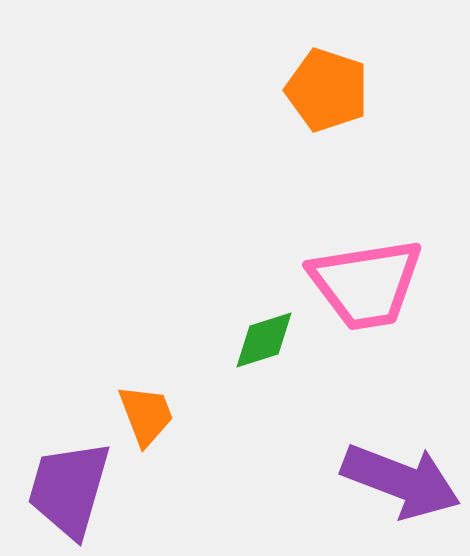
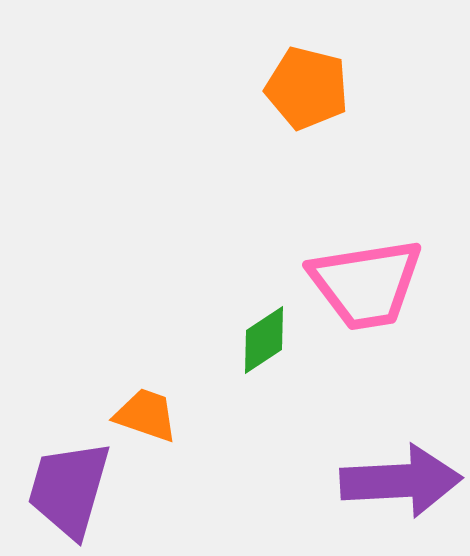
orange pentagon: moved 20 px left, 2 px up; rotated 4 degrees counterclockwise
green diamond: rotated 16 degrees counterclockwise
orange trapezoid: rotated 50 degrees counterclockwise
purple arrow: rotated 24 degrees counterclockwise
